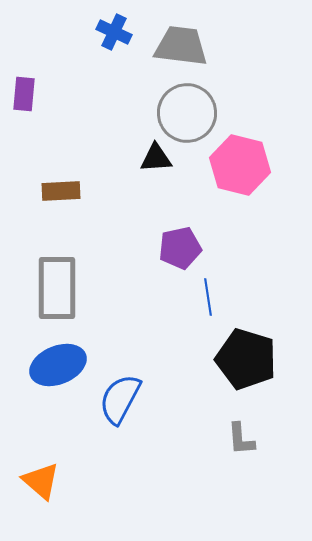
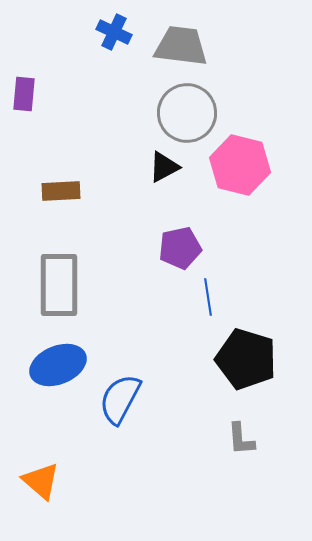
black triangle: moved 8 px right, 9 px down; rotated 24 degrees counterclockwise
gray rectangle: moved 2 px right, 3 px up
